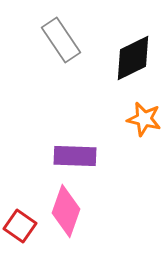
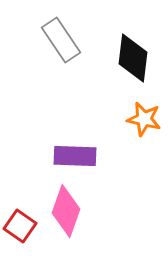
black diamond: rotated 57 degrees counterclockwise
